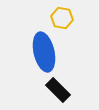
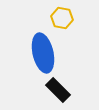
blue ellipse: moved 1 px left, 1 px down
